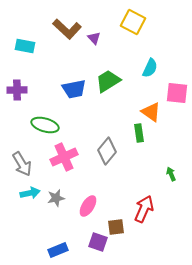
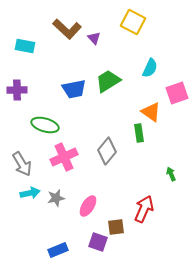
pink square: rotated 25 degrees counterclockwise
